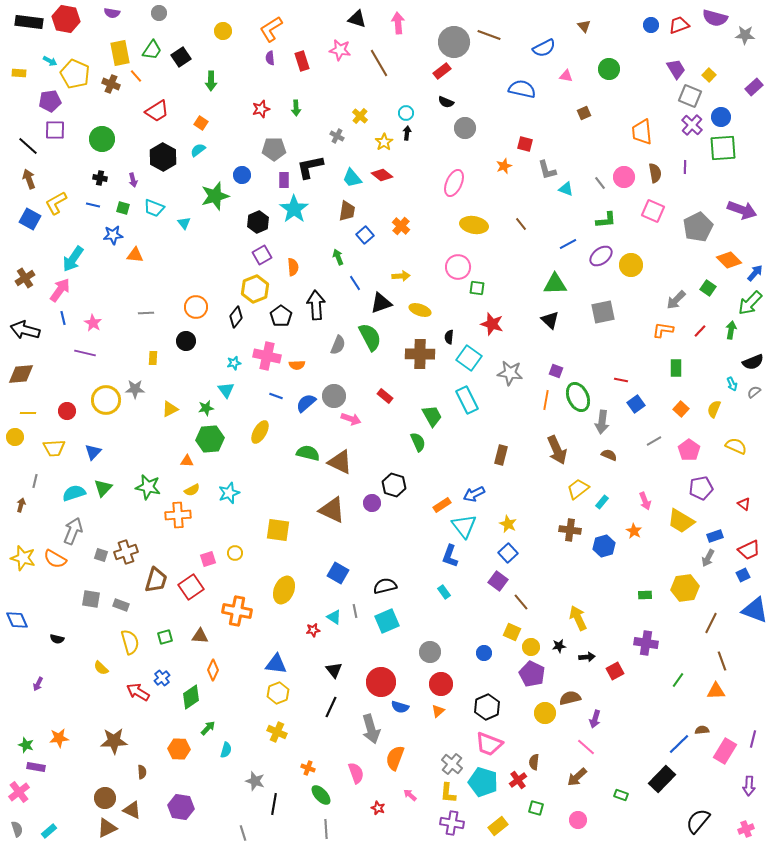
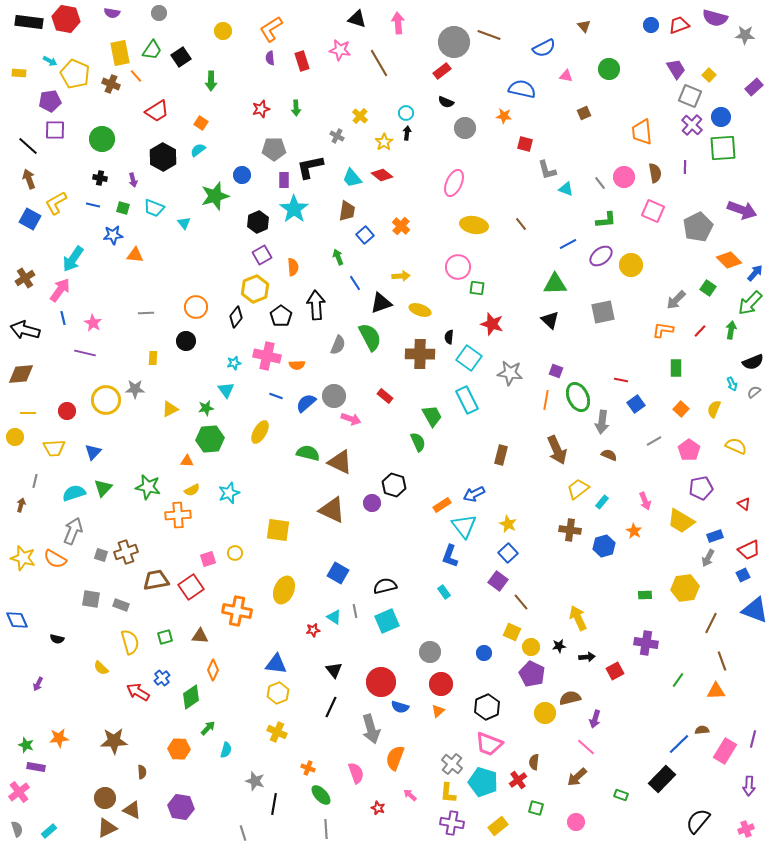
orange star at (504, 166): moved 50 px up; rotated 28 degrees clockwise
brown trapezoid at (156, 580): rotated 116 degrees counterclockwise
pink circle at (578, 820): moved 2 px left, 2 px down
